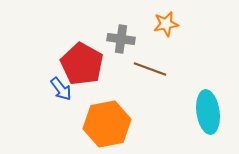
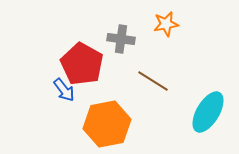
brown line: moved 3 px right, 12 px down; rotated 12 degrees clockwise
blue arrow: moved 3 px right, 1 px down
cyan ellipse: rotated 39 degrees clockwise
